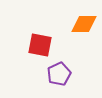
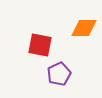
orange diamond: moved 4 px down
